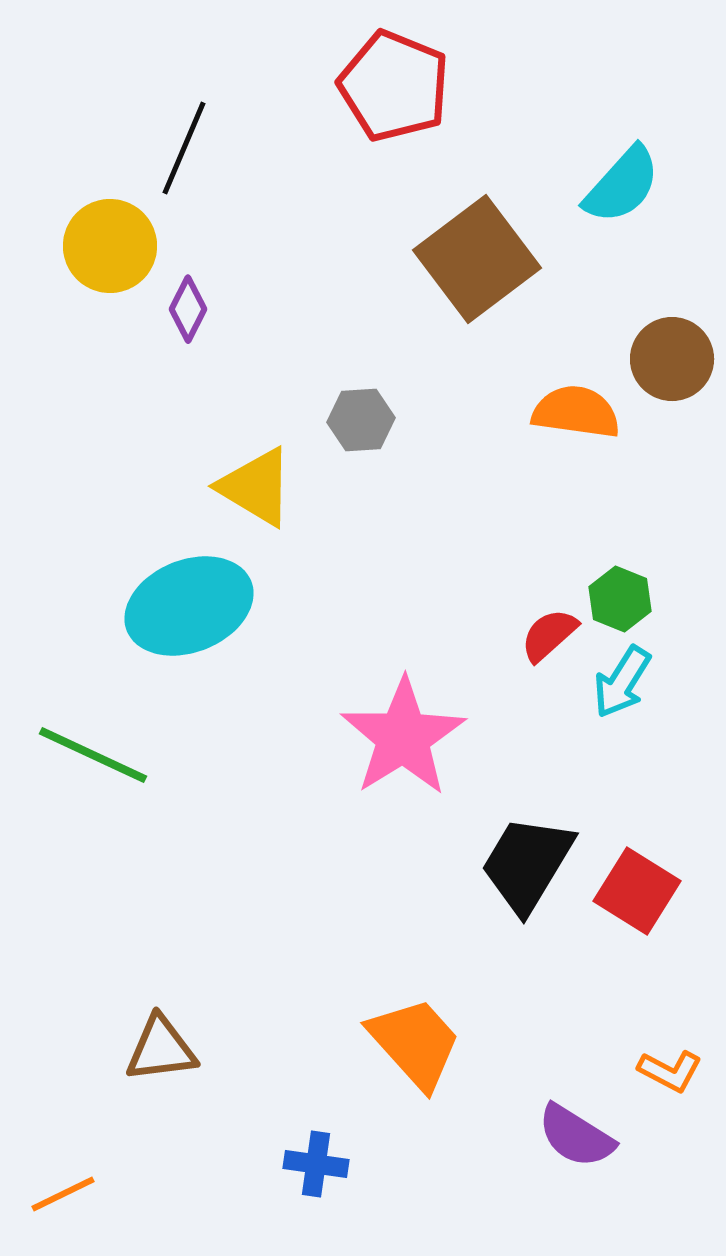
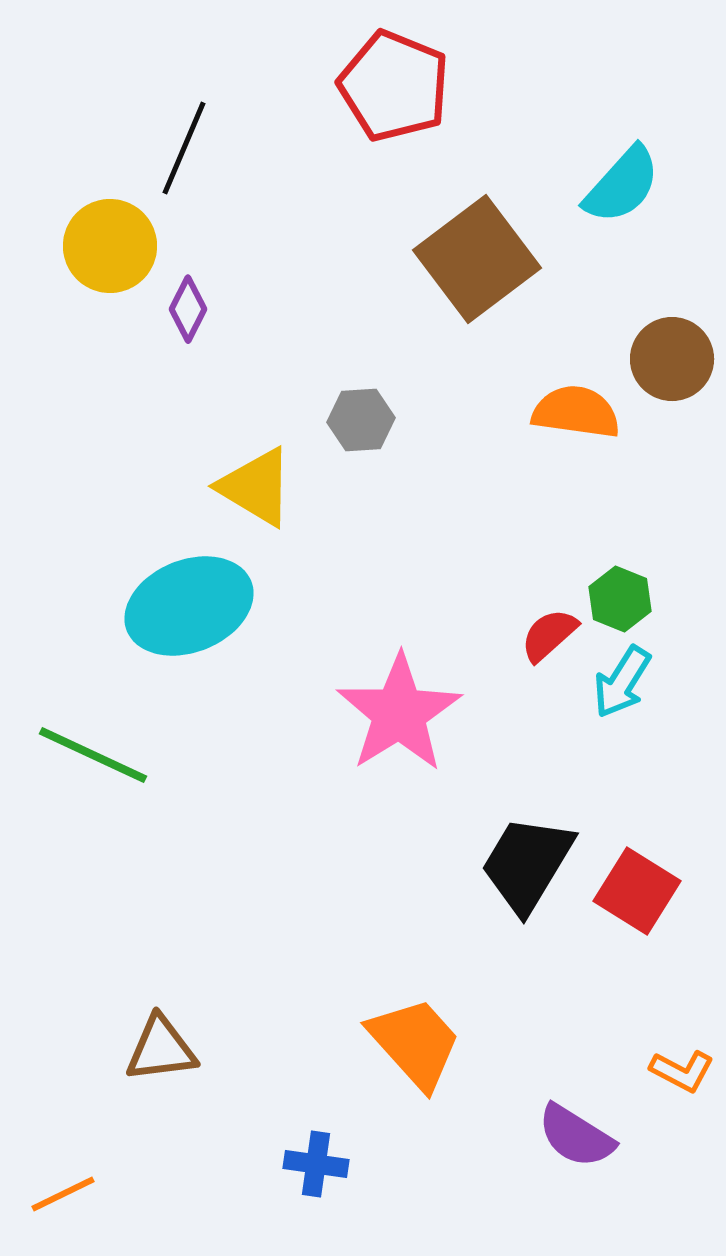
pink star: moved 4 px left, 24 px up
orange L-shape: moved 12 px right
